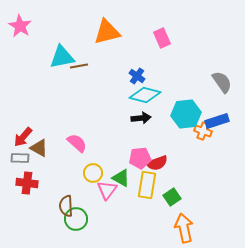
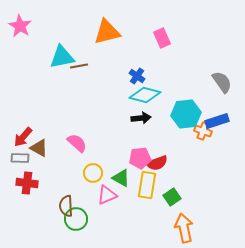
pink triangle: moved 5 px down; rotated 30 degrees clockwise
